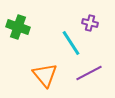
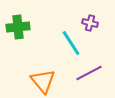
green cross: rotated 25 degrees counterclockwise
orange triangle: moved 2 px left, 6 px down
